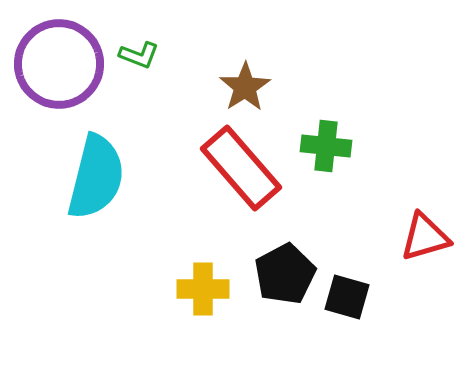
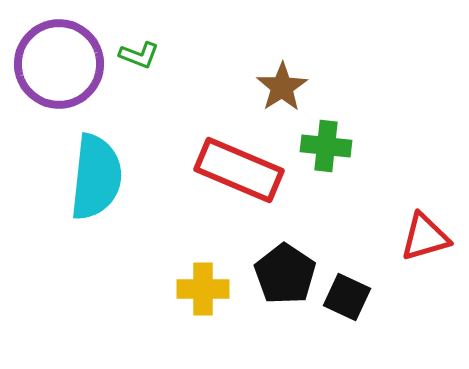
brown star: moved 37 px right
red rectangle: moved 2 px left, 2 px down; rotated 26 degrees counterclockwise
cyan semicircle: rotated 8 degrees counterclockwise
black pentagon: rotated 10 degrees counterclockwise
black square: rotated 9 degrees clockwise
